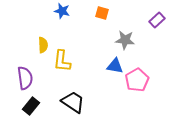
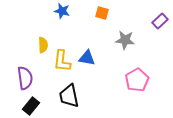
purple rectangle: moved 3 px right, 1 px down
blue triangle: moved 28 px left, 8 px up
black trapezoid: moved 4 px left, 6 px up; rotated 135 degrees counterclockwise
